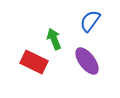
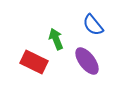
blue semicircle: moved 3 px right, 4 px down; rotated 75 degrees counterclockwise
green arrow: moved 2 px right
